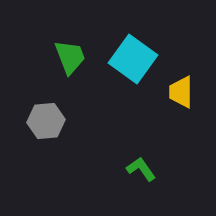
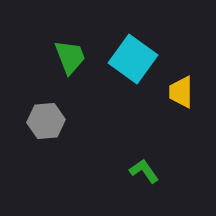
green L-shape: moved 3 px right, 2 px down
